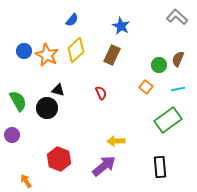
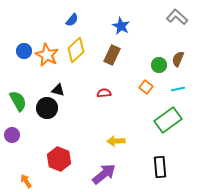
red semicircle: moved 3 px right; rotated 72 degrees counterclockwise
purple arrow: moved 8 px down
